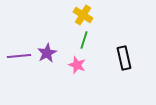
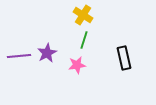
pink star: rotated 30 degrees counterclockwise
